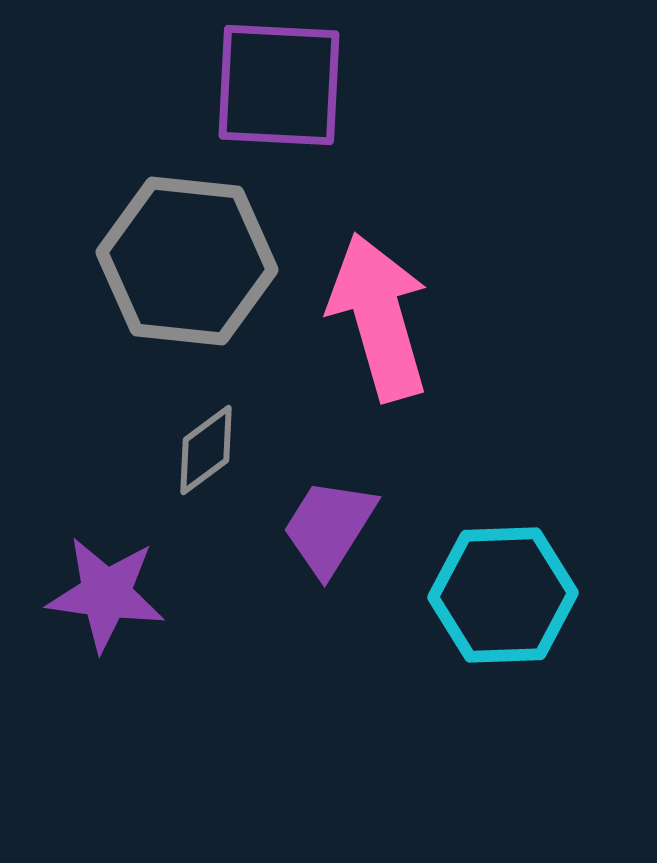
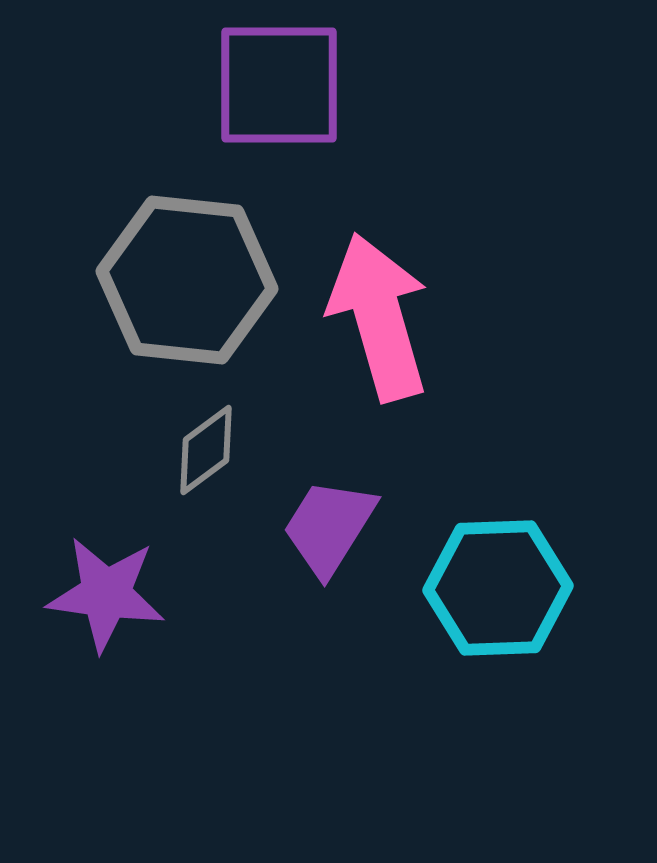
purple square: rotated 3 degrees counterclockwise
gray hexagon: moved 19 px down
cyan hexagon: moved 5 px left, 7 px up
